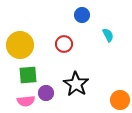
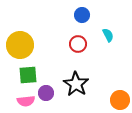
red circle: moved 14 px right
